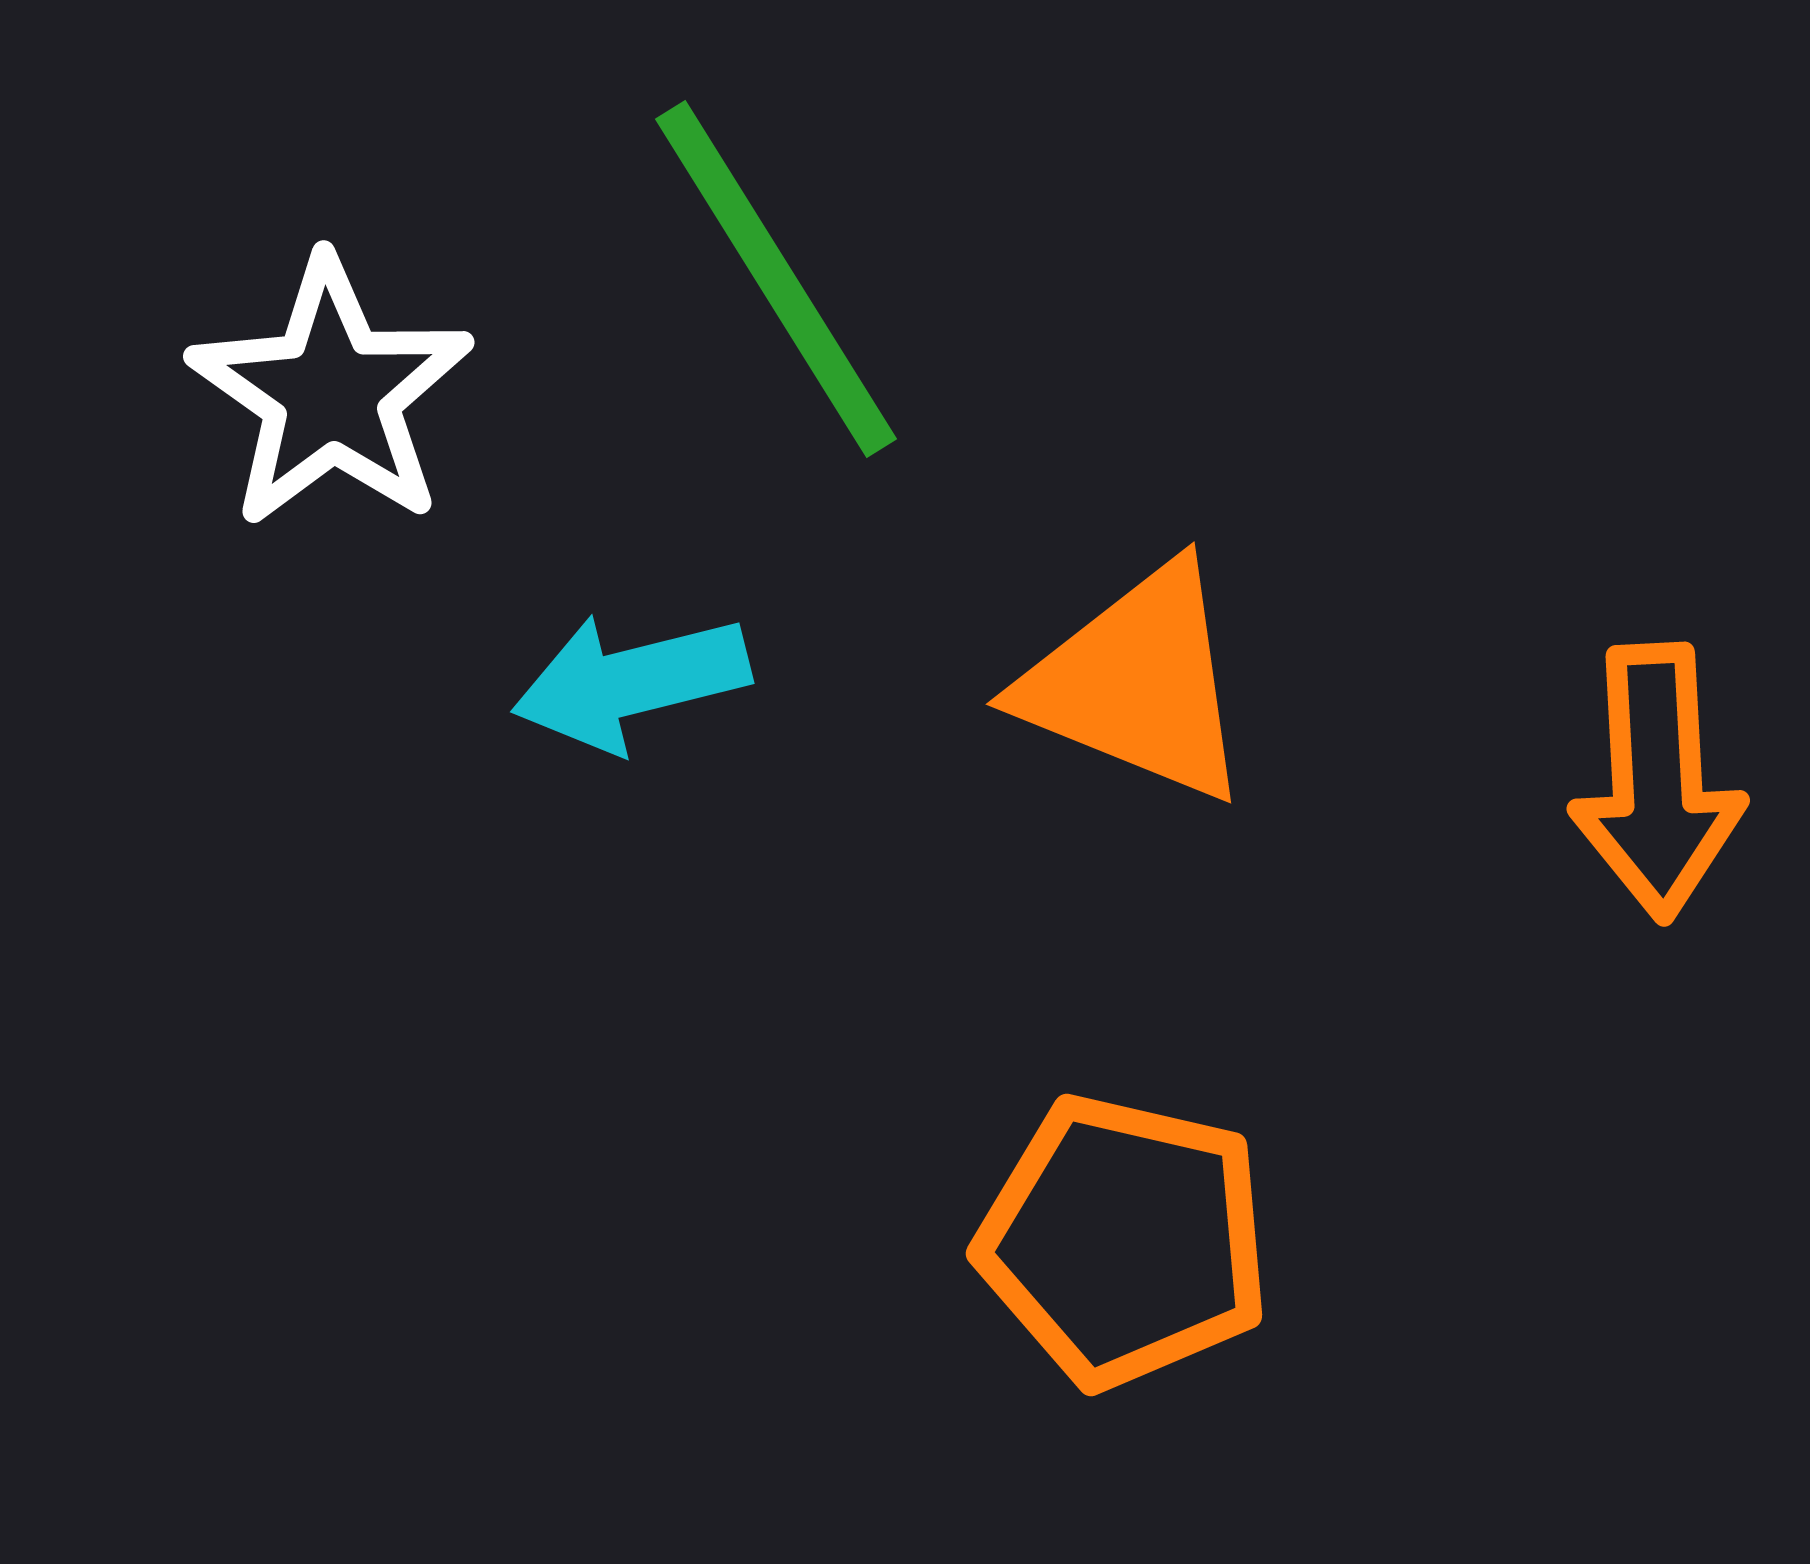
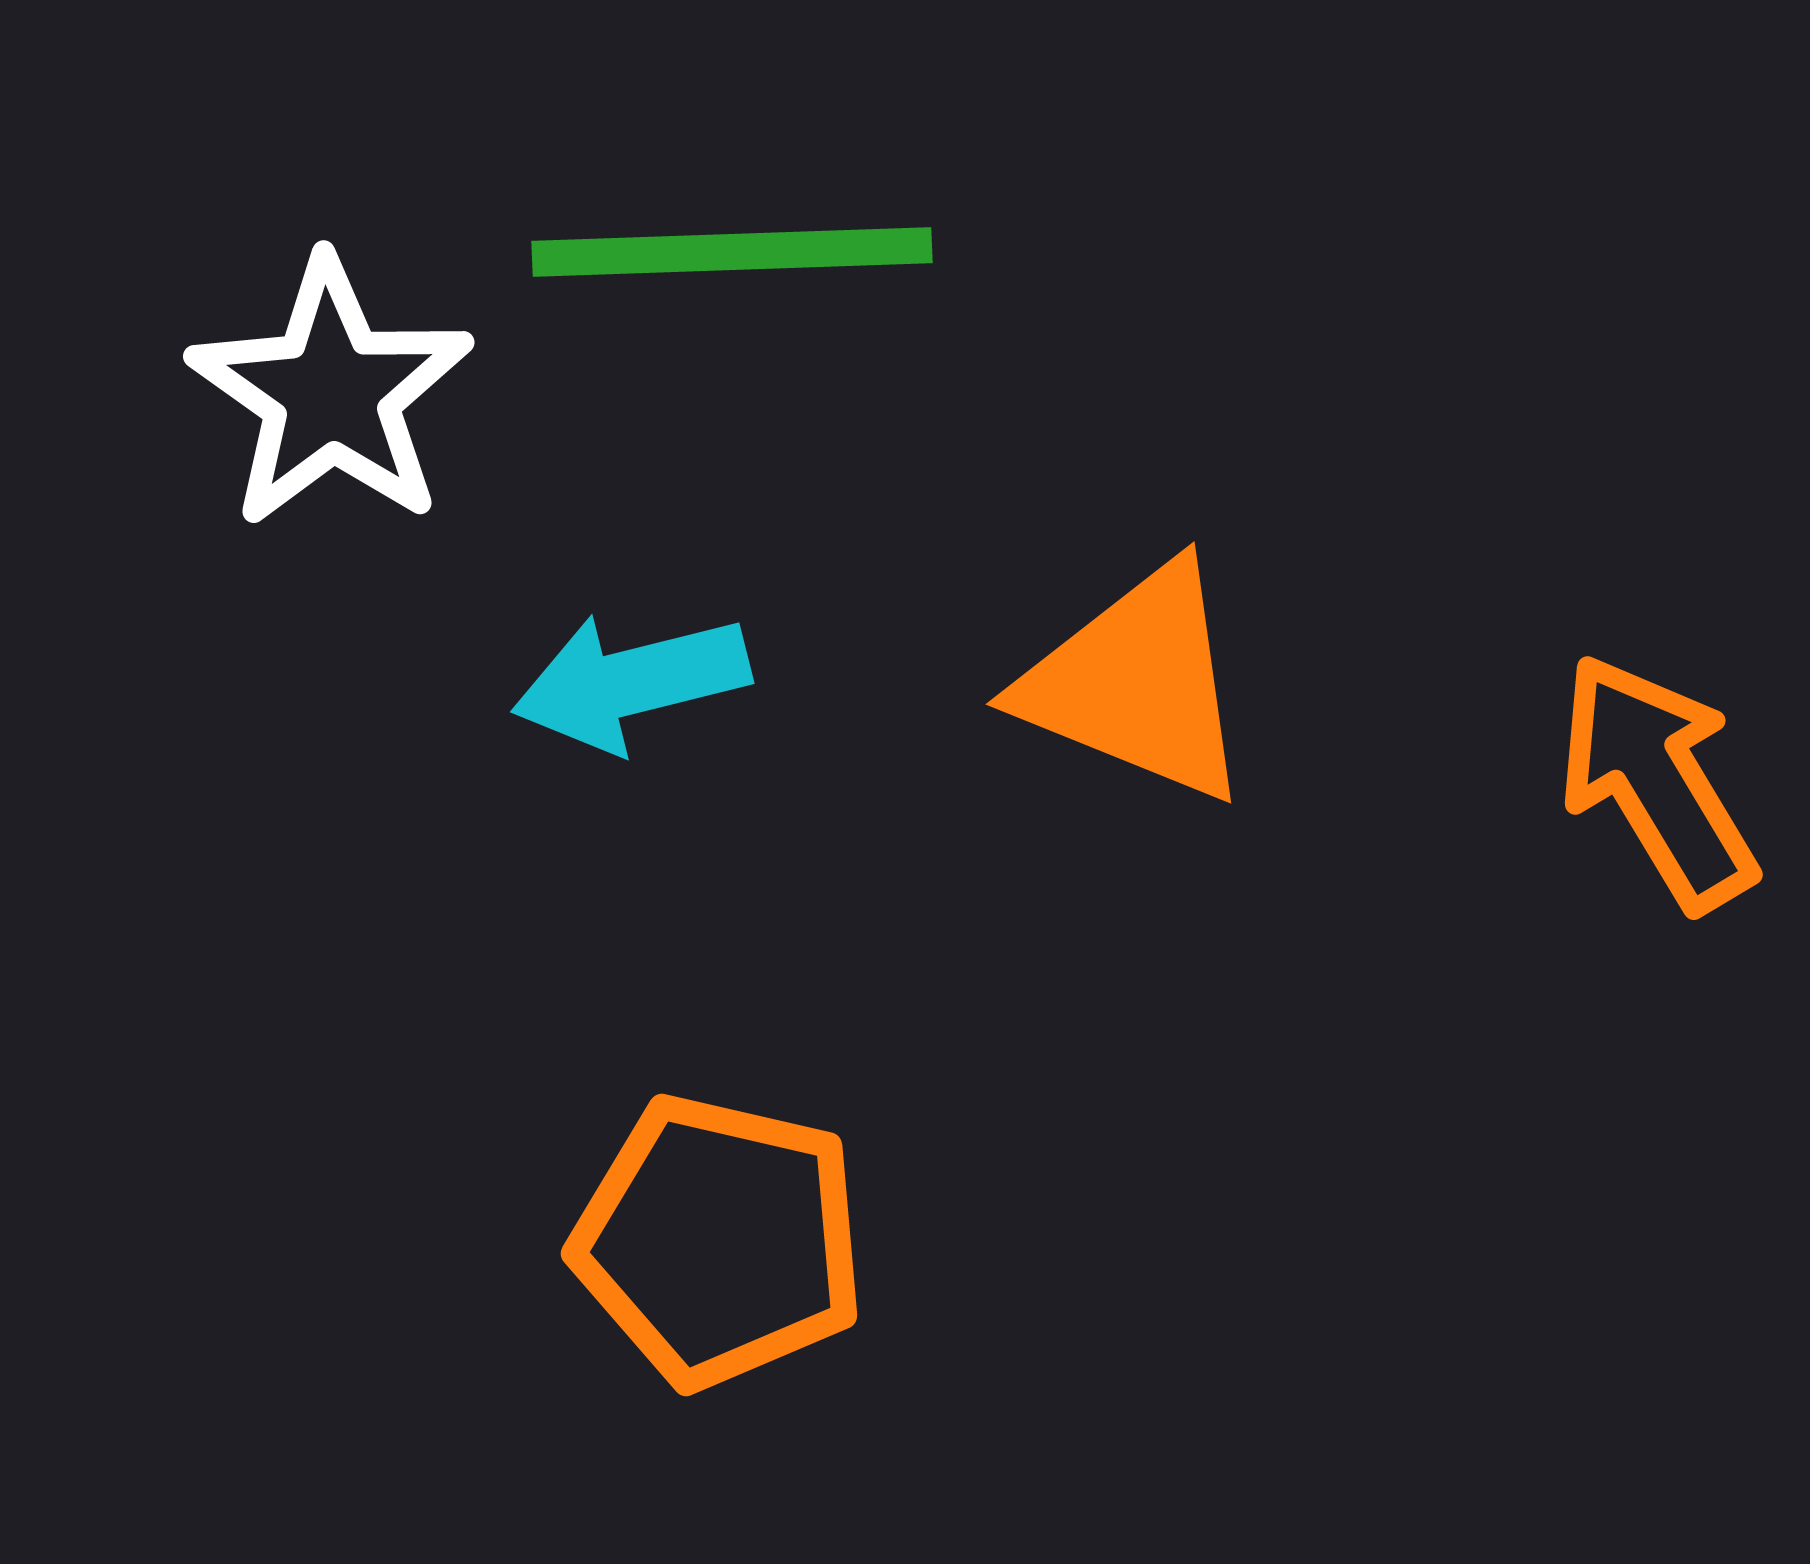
green line: moved 44 px left, 27 px up; rotated 60 degrees counterclockwise
orange arrow: rotated 152 degrees clockwise
orange pentagon: moved 405 px left
